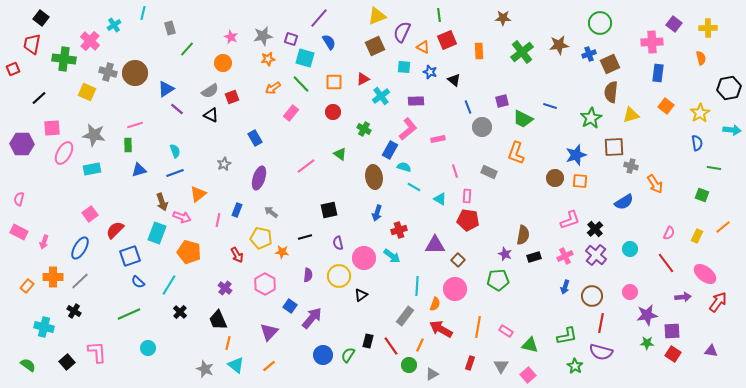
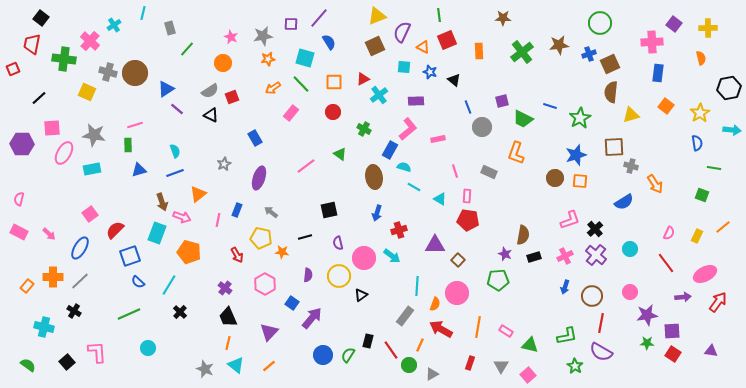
purple square at (291, 39): moved 15 px up; rotated 16 degrees counterclockwise
cyan cross at (381, 96): moved 2 px left, 1 px up
green star at (591, 118): moved 11 px left
pink arrow at (44, 242): moved 5 px right, 8 px up; rotated 64 degrees counterclockwise
pink ellipse at (705, 274): rotated 65 degrees counterclockwise
pink circle at (455, 289): moved 2 px right, 4 px down
blue square at (290, 306): moved 2 px right, 3 px up
black trapezoid at (218, 320): moved 10 px right, 3 px up
red line at (391, 346): moved 4 px down
purple semicircle at (601, 352): rotated 15 degrees clockwise
